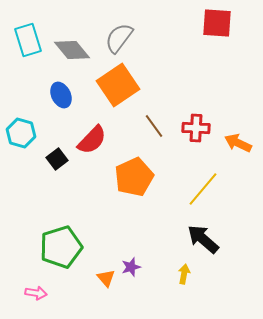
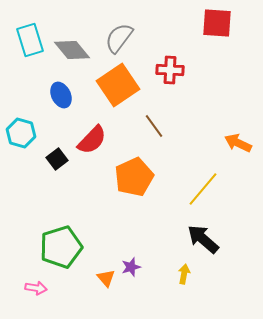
cyan rectangle: moved 2 px right
red cross: moved 26 px left, 58 px up
pink arrow: moved 5 px up
